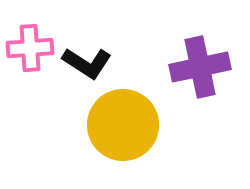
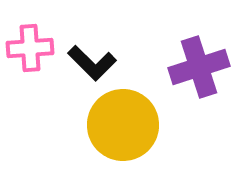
black L-shape: moved 5 px right; rotated 12 degrees clockwise
purple cross: moved 1 px left; rotated 6 degrees counterclockwise
